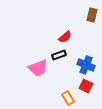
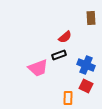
brown rectangle: moved 1 px left, 3 px down; rotated 16 degrees counterclockwise
orange rectangle: rotated 32 degrees clockwise
